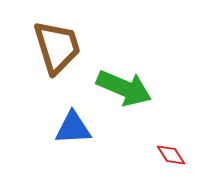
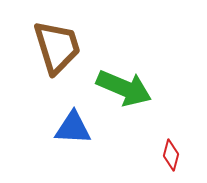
blue triangle: rotated 6 degrees clockwise
red diamond: rotated 48 degrees clockwise
